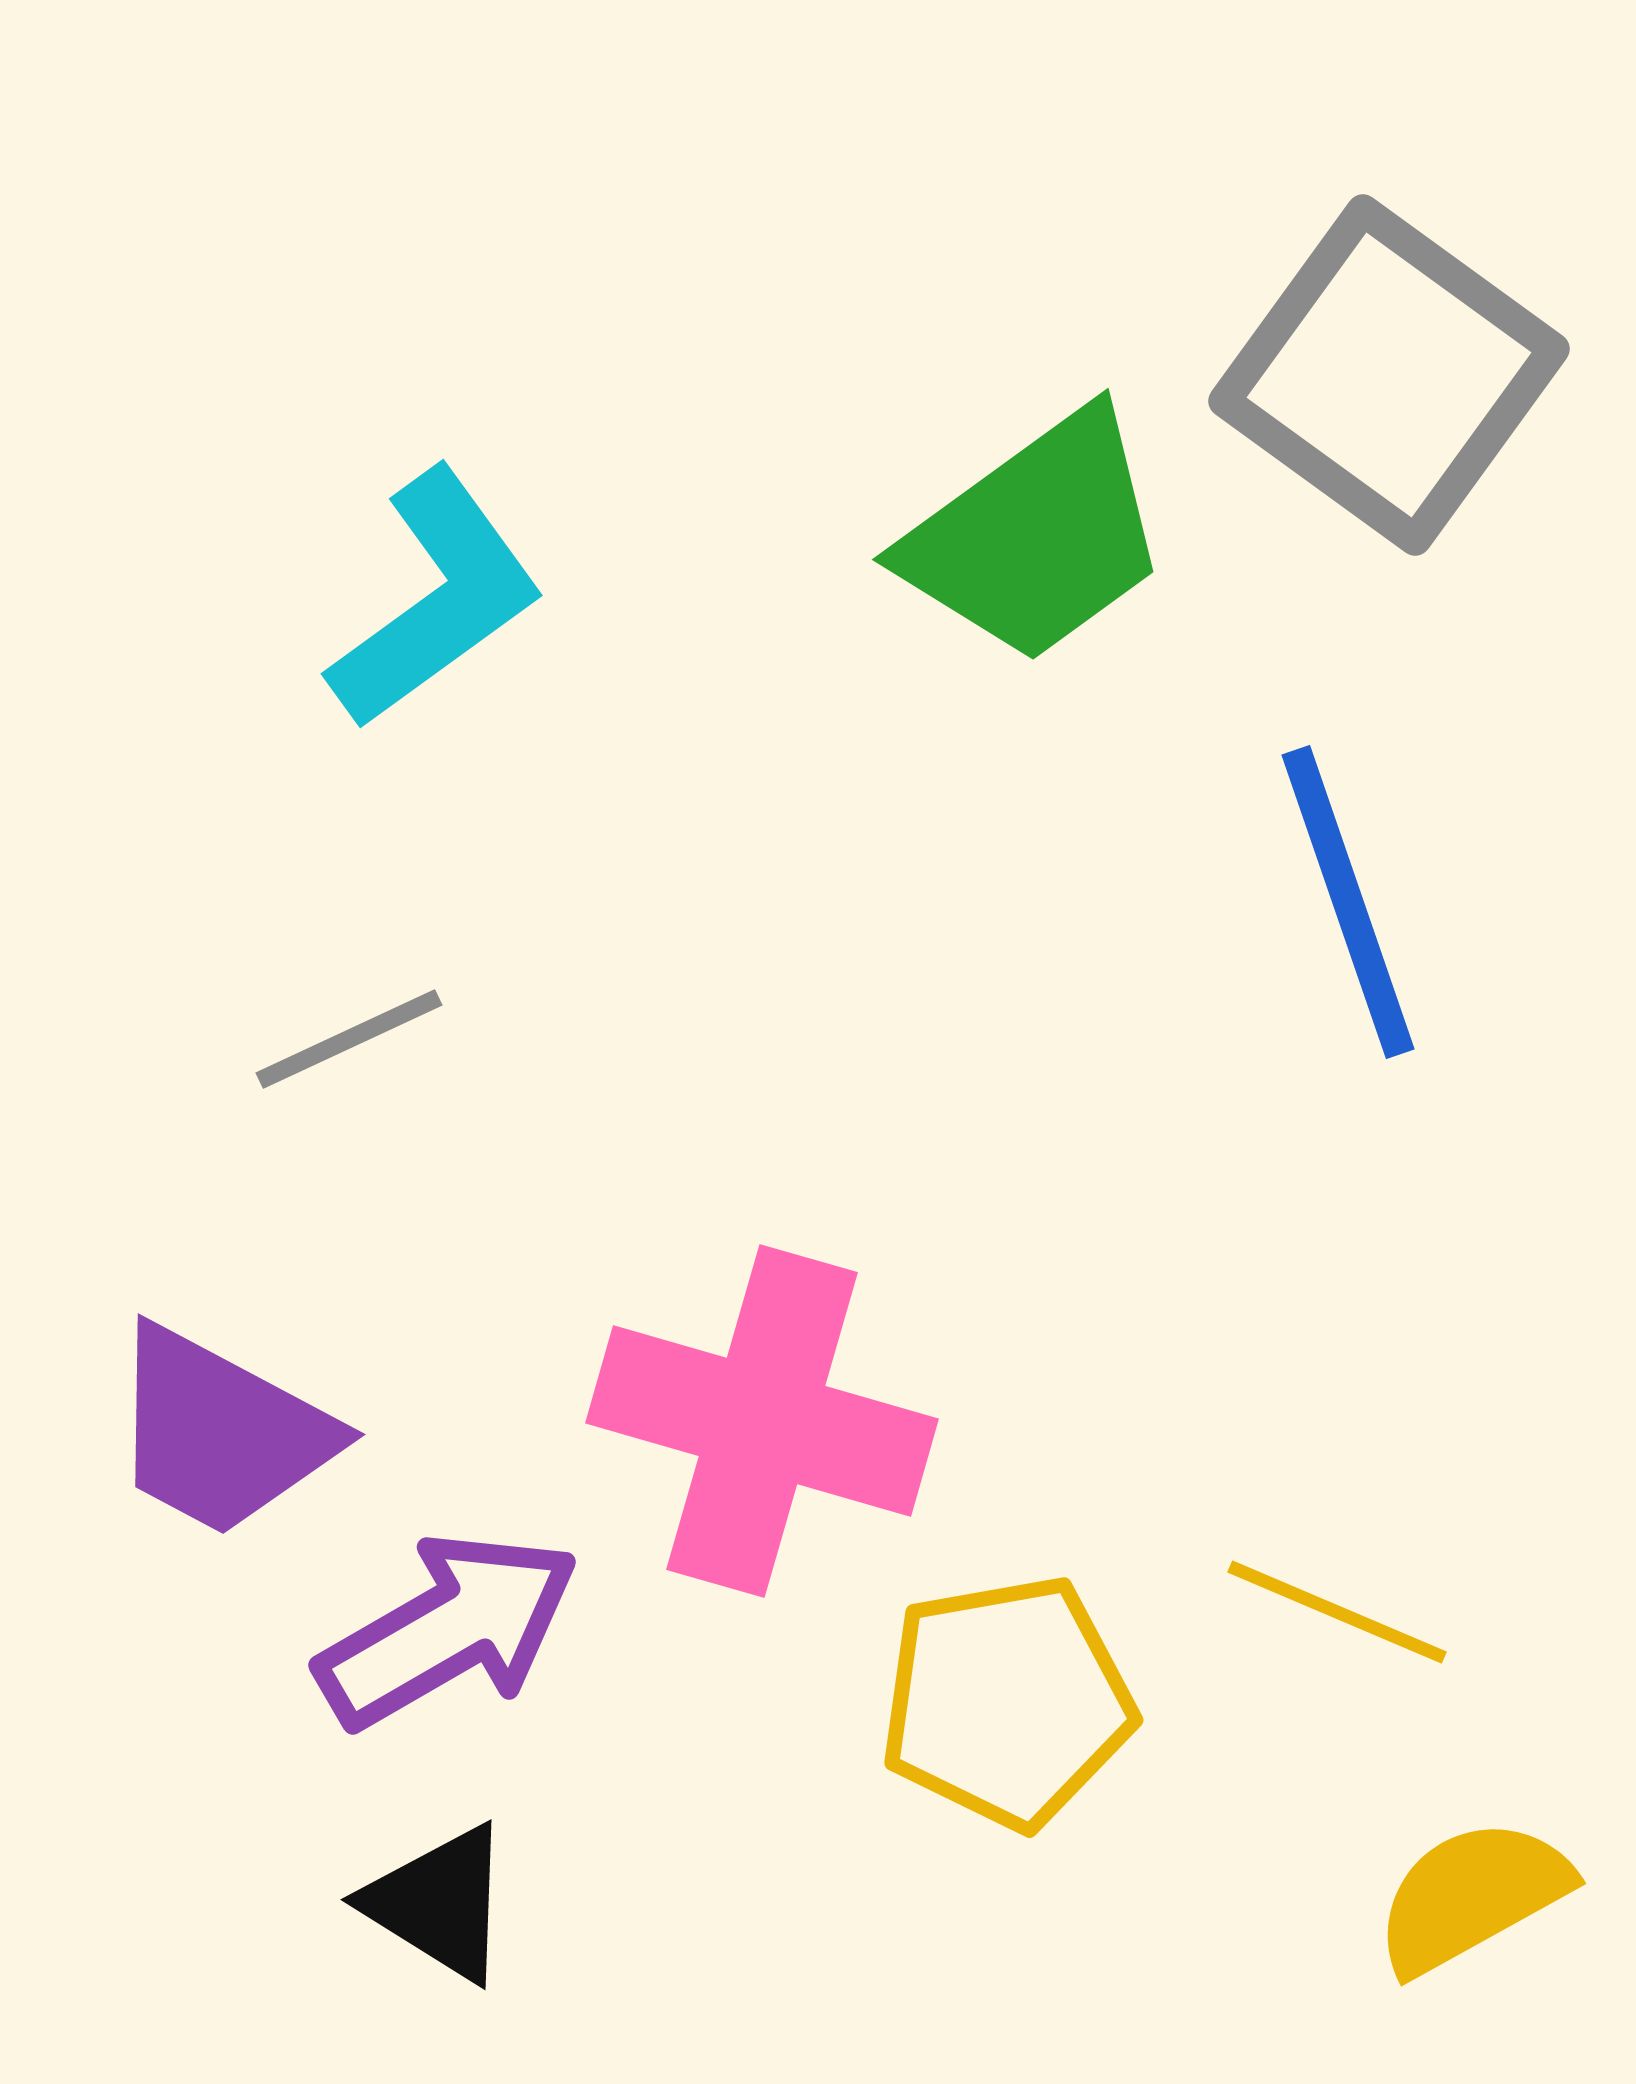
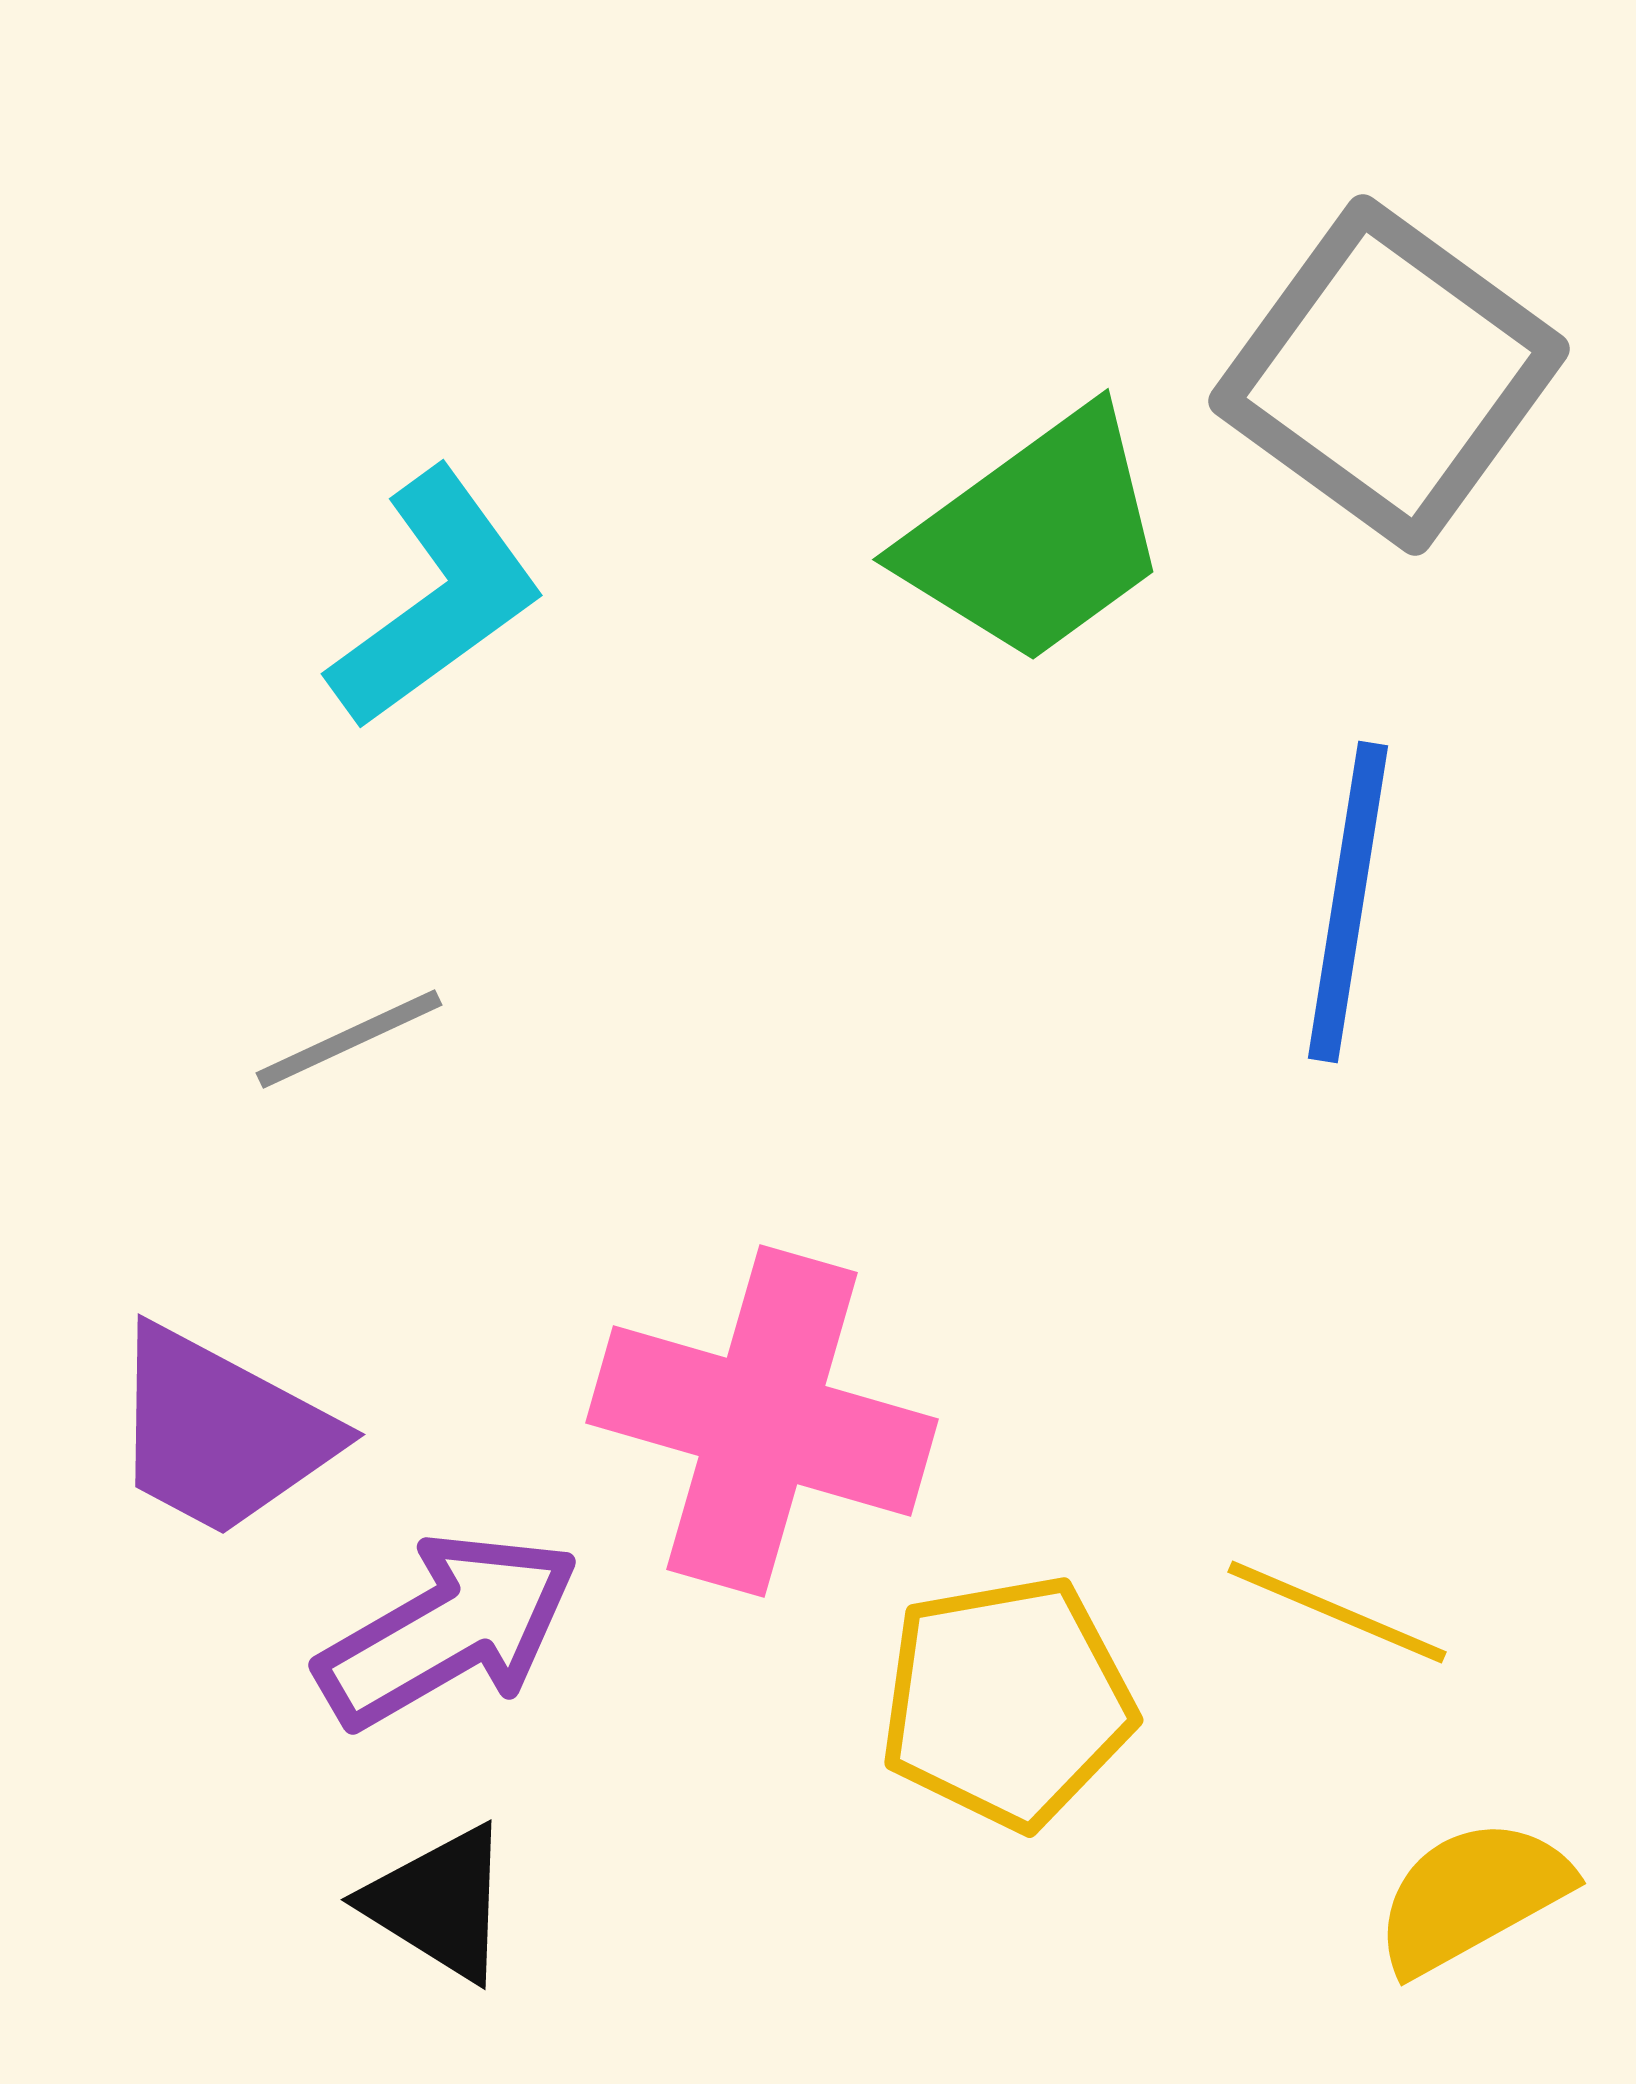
blue line: rotated 28 degrees clockwise
